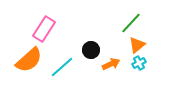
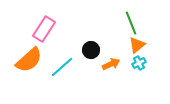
green line: rotated 65 degrees counterclockwise
